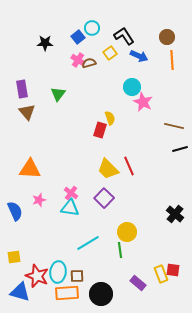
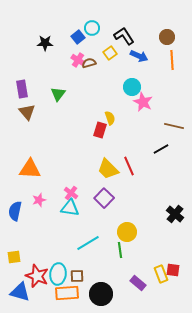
black line at (180, 149): moved 19 px left; rotated 14 degrees counterclockwise
blue semicircle at (15, 211): rotated 144 degrees counterclockwise
cyan ellipse at (58, 272): moved 2 px down
